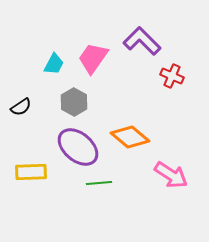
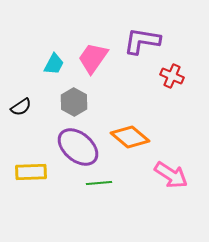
purple L-shape: rotated 36 degrees counterclockwise
